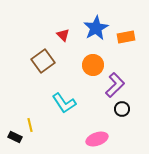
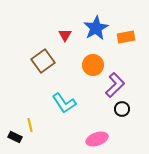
red triangle: moved 2 px right; rotated 16 degrees clockwise
